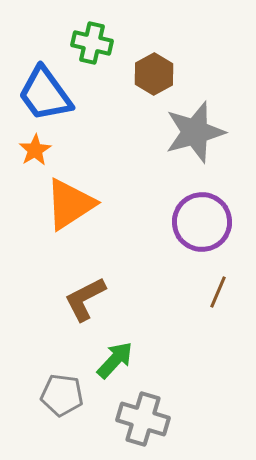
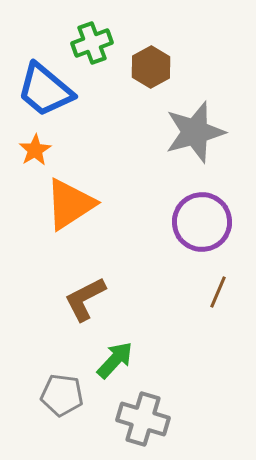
green cross: rotated 33 degrees counterclockwise
brown hexagon: moved 3 px left, 7 px up
blue trapezoid: moved 4 px up; rotated 14 degrees counterclockwise
